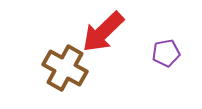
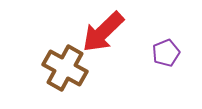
purple pentagon: rotated 12 degrees counterclockwise
